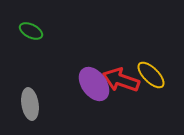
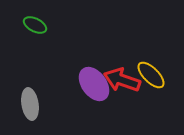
green ellipse: moved 4 px right, 6 px up
red arrow: moved 1 px right
